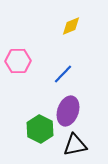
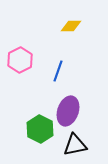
yellow diamond: rotated 20 degrees clockwise
pink hexagon: moved 2 px right, 1 px up; rotated 25 degrees counterclockwise
blue line: moved 5 px left, 3 px up; rotated 25 degrees counterclockwise
